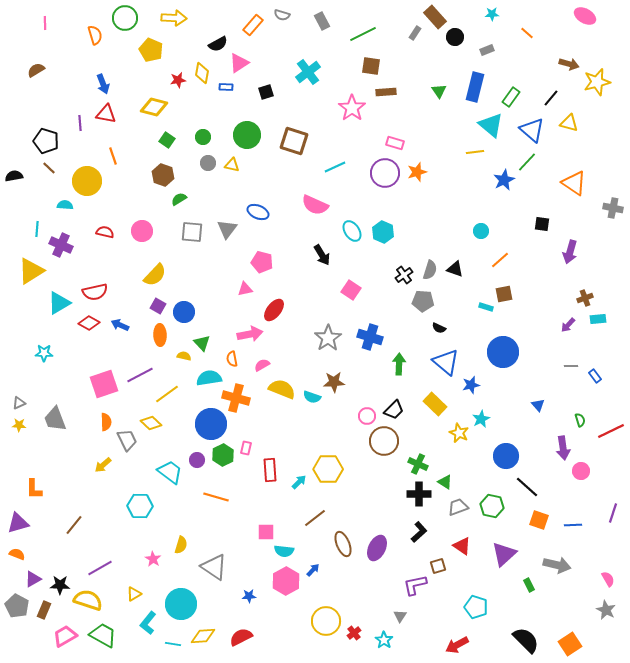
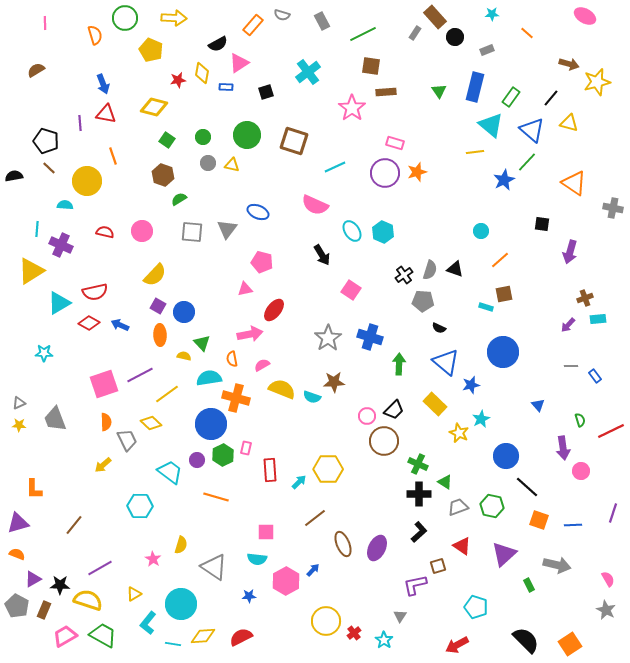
cyan semicircle at (284, 551): moved 27 px left, 8 px down
